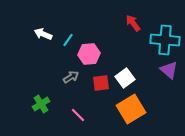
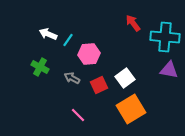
white arrow: moved 5 px right
cyan cross: moved 3 px up
purple triangle: rotated 30 degrees counterclockwise
gray arrow: moved 1 px right, 1 px down; rotated 119 degrees counterclockwise
red square: moved 2 px left, 2 px down; rotated 18 degrees counterclockwise
green cross: moved 1 px left, 37 px up; rotated 30 degrees counterclockwise
